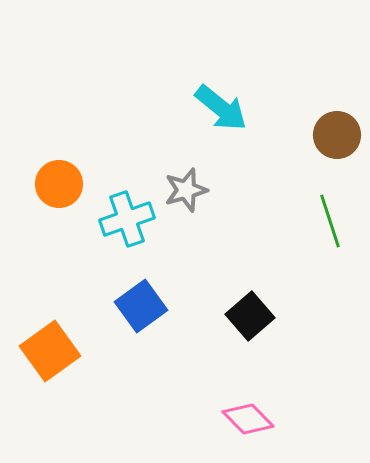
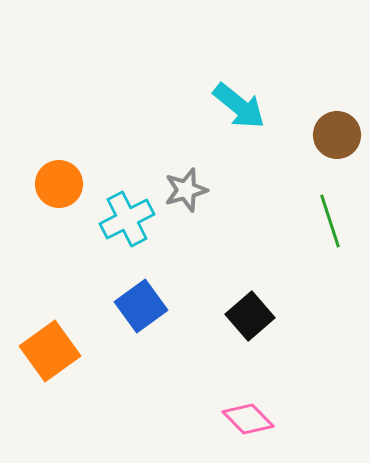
cyan arrow: moved 18 px right, 2 px up
cyan cross: rotated 8 degrees counterclockwise
